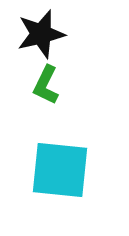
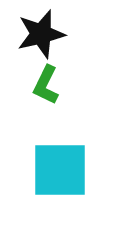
cyan square: rotated 6 degrees counterclockwise
